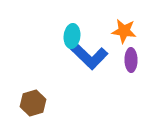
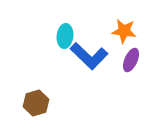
cyan ellipse: moved 7 px left
purple ellipse: rotated 25 degrees clockwise
brown hexagon: moved 3 px right
